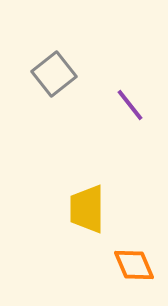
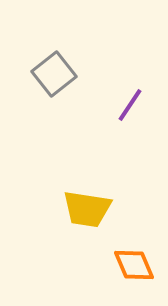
purple line: rotated 72 degrees clockwise
yellow trapezoid: rotated 81 degrees counterclockwise
